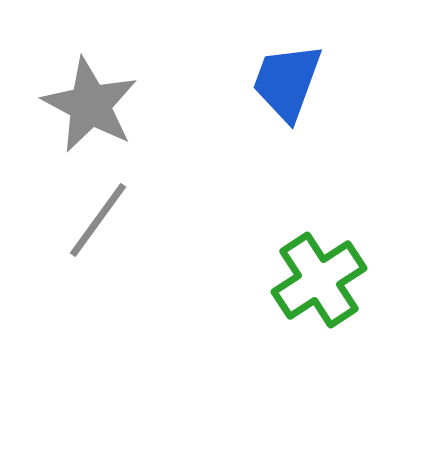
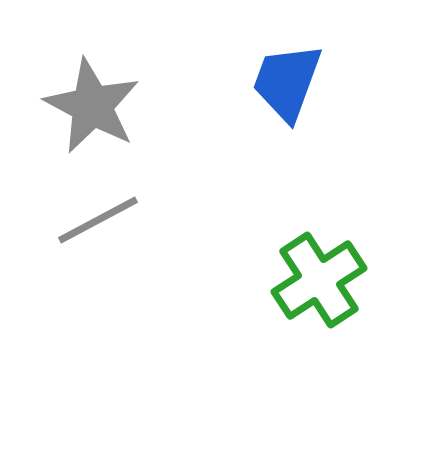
gray star: moved 2 px right, 1 px down
gray line: rotated 26 degrees clockwise
